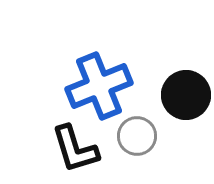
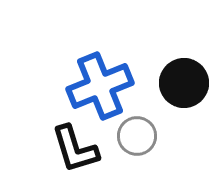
blue cross: moved 1 px right
black circle: moved 2 px left, 12 px up
